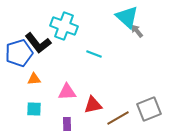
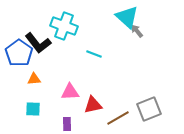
blue pentagon: rotated 20 degrees counterclockwise
pink triangle: moved 3 px right
cyan square: moved 1 px left
